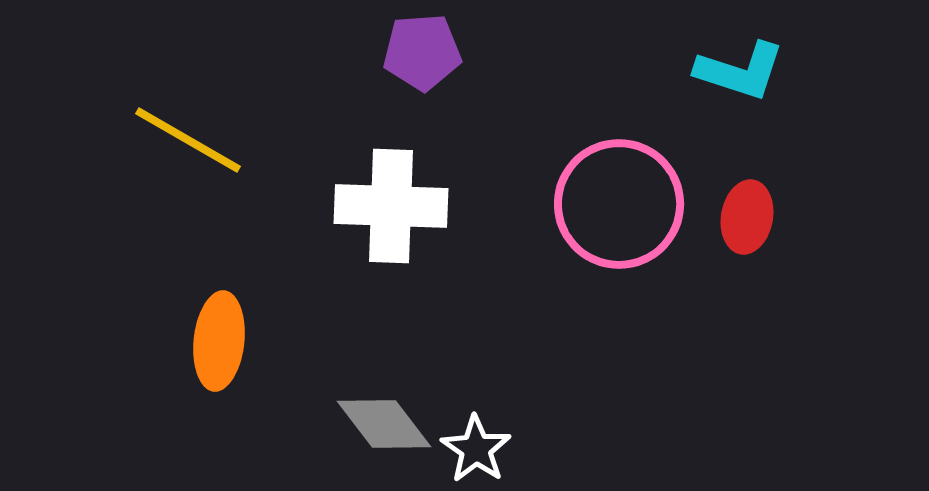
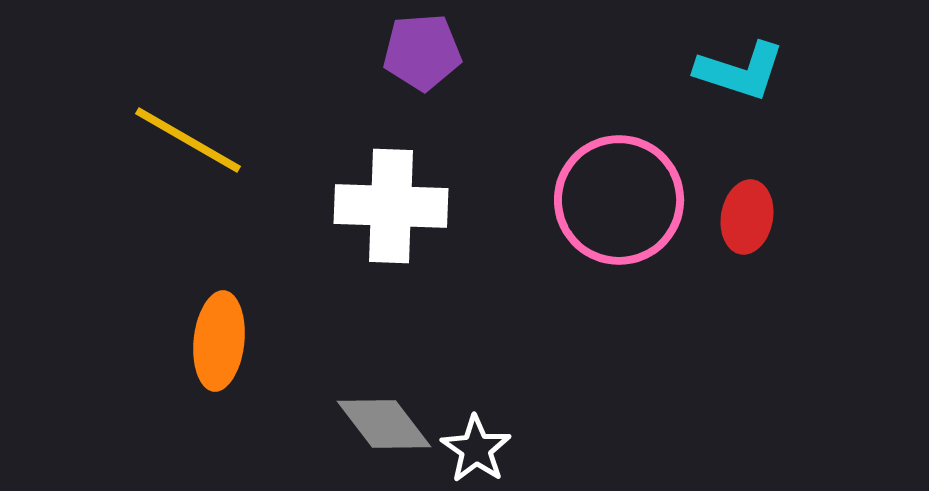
pink circle: moved 4 px up
